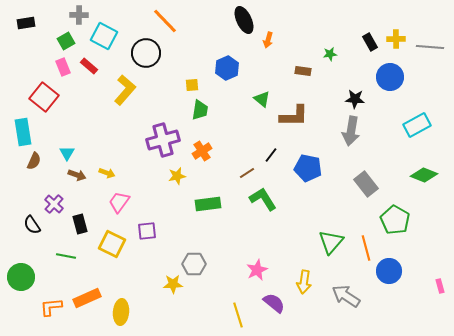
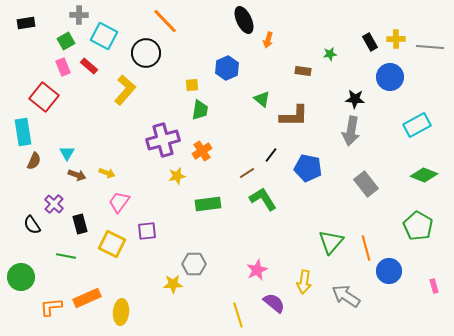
green pentagon at (395, 220): moved 23 px right, 6 px down
pink rectangle at (440, 286): moved 6 px left
